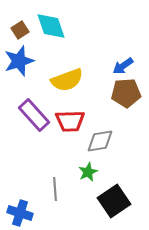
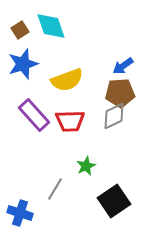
blue star: moved 4 px right, 3 px down
brown pentagon: moved 6 px left
gray diamond: moved 14 px right, 25 px up; rotated 16 degrees counterclockwise
green star: moved 2 px left, 6 px up
gray line: rotated 35 degrees clockwise
